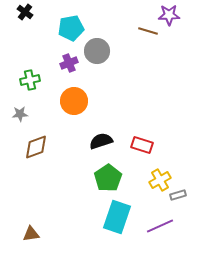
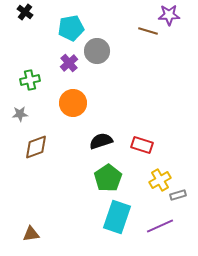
purple cross: rotated 18 degrees counterclockwise
orange circle: moved 1 px left, 2 px down
